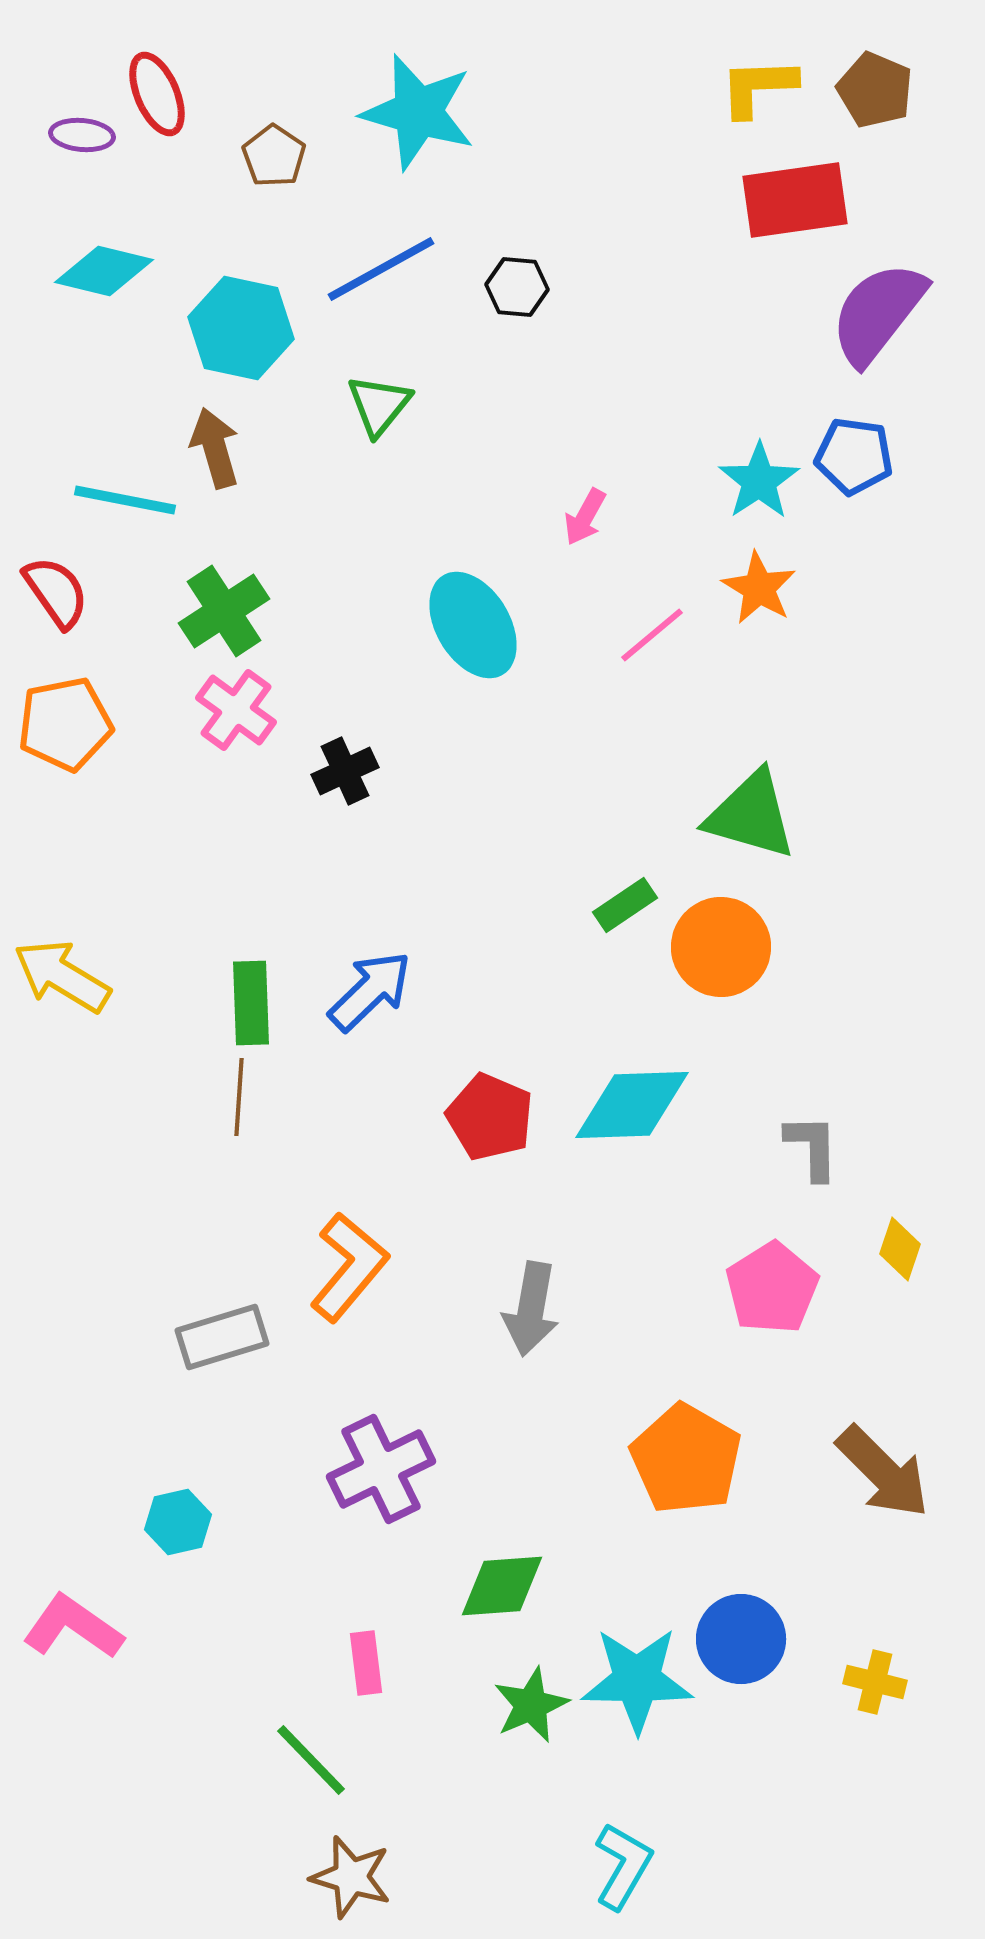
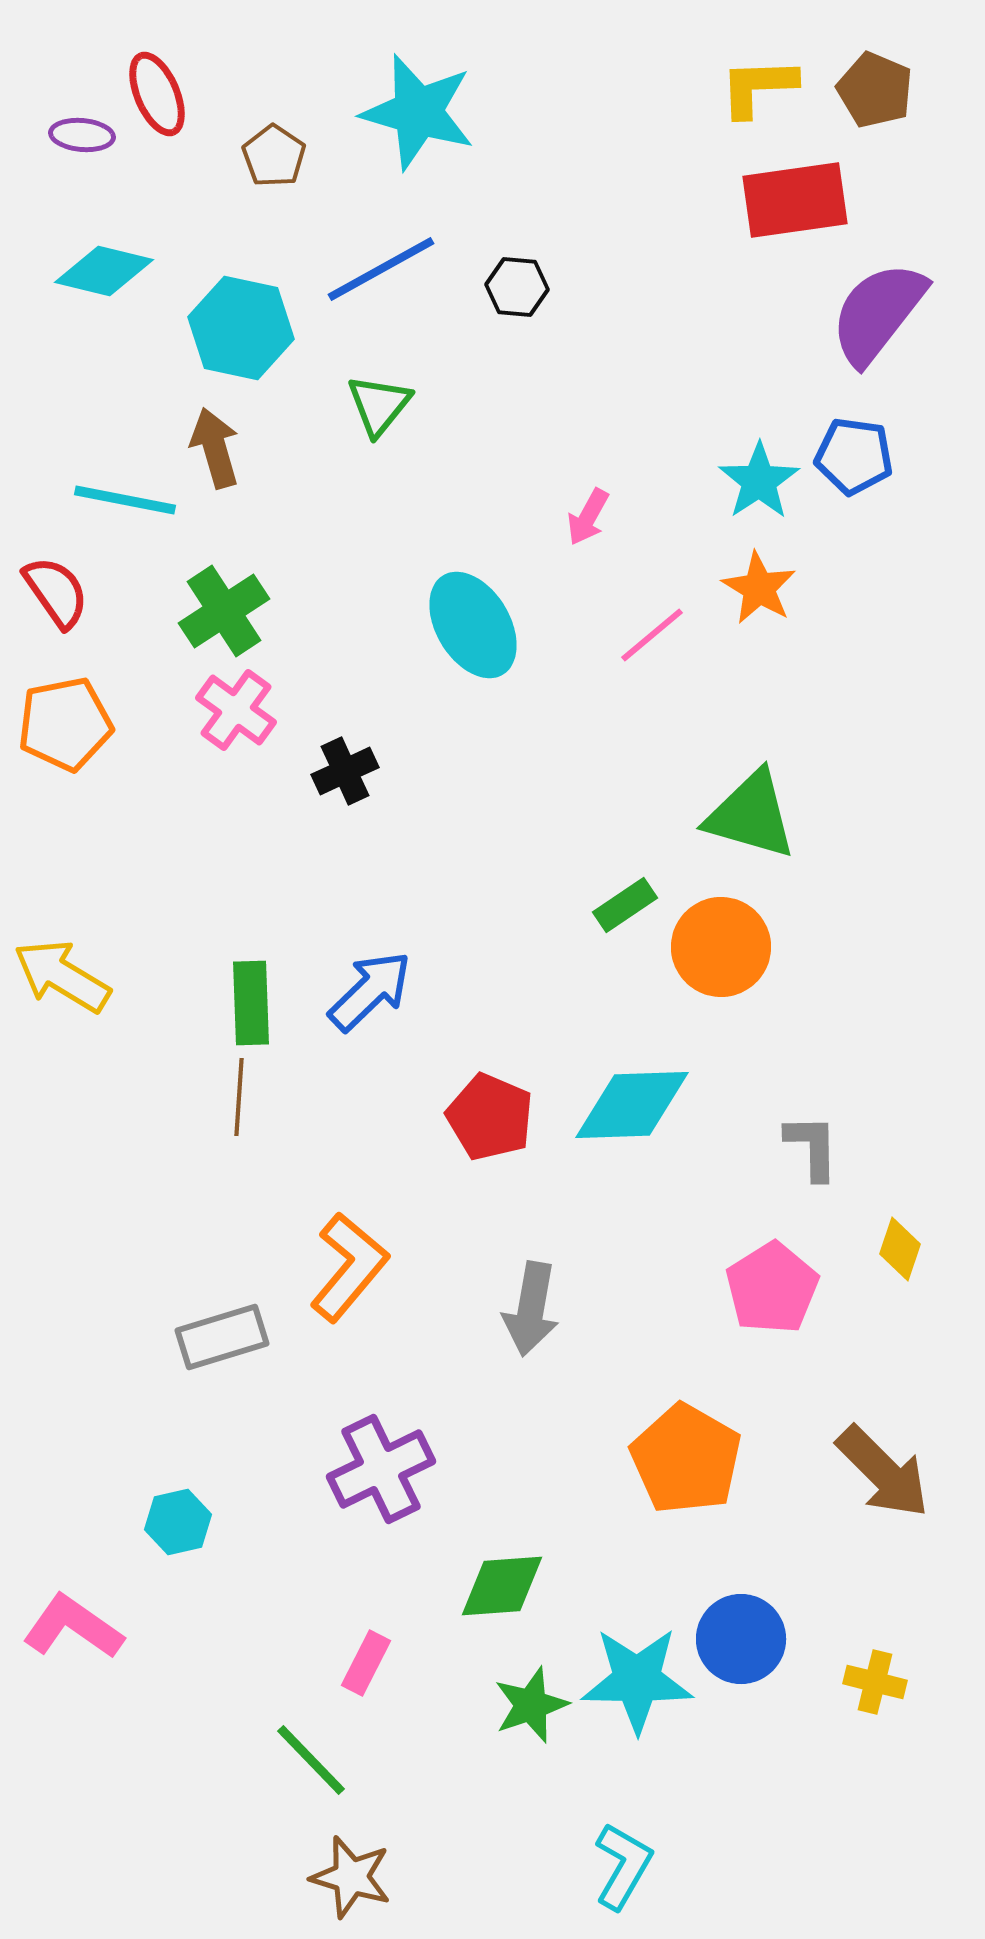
pink arrow at (585, 517): moved 3 px right
pink rectangle at (366, 1663): rotated 34 degrees clockwise
green star at (531, 1705): rotated 4 degrees clockwise
